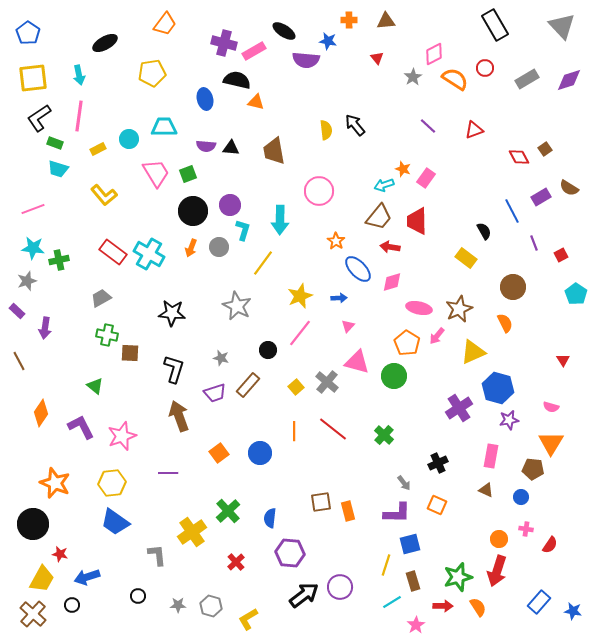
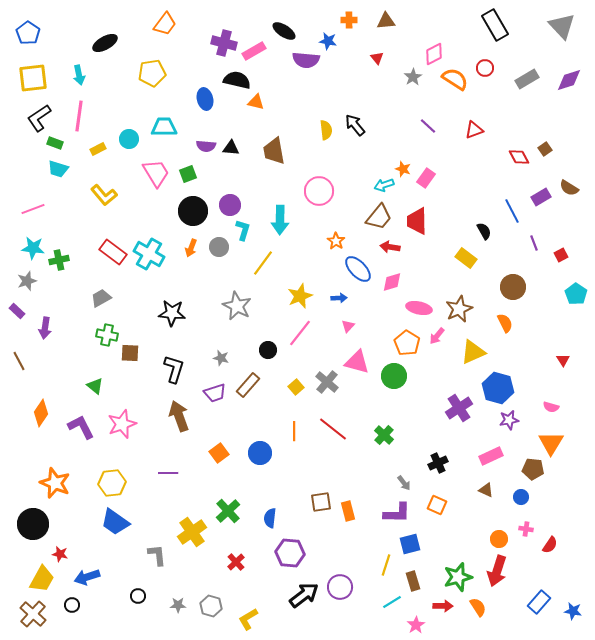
pink star at (122, 436): moved 12 px up
pink rectangle at (491, 456): rotated 55 degrees clockwise
